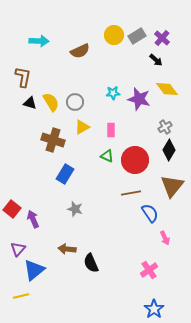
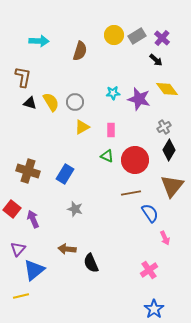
brown semicircle: rotated 48 degrees counterclockwise
gray cross: moved 1 px left
brown cross: moved 25 px left, 31 px down
